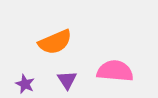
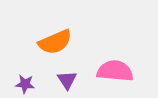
purple star: rotated 18 degrees counterclockwise
